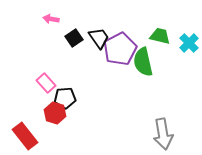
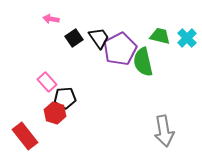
cyan cross: moved 2 px left, 5 px up
pink rectangle: moved 1 px right, 1 px up
gray arrow: moved 1 px right, 3 px up
